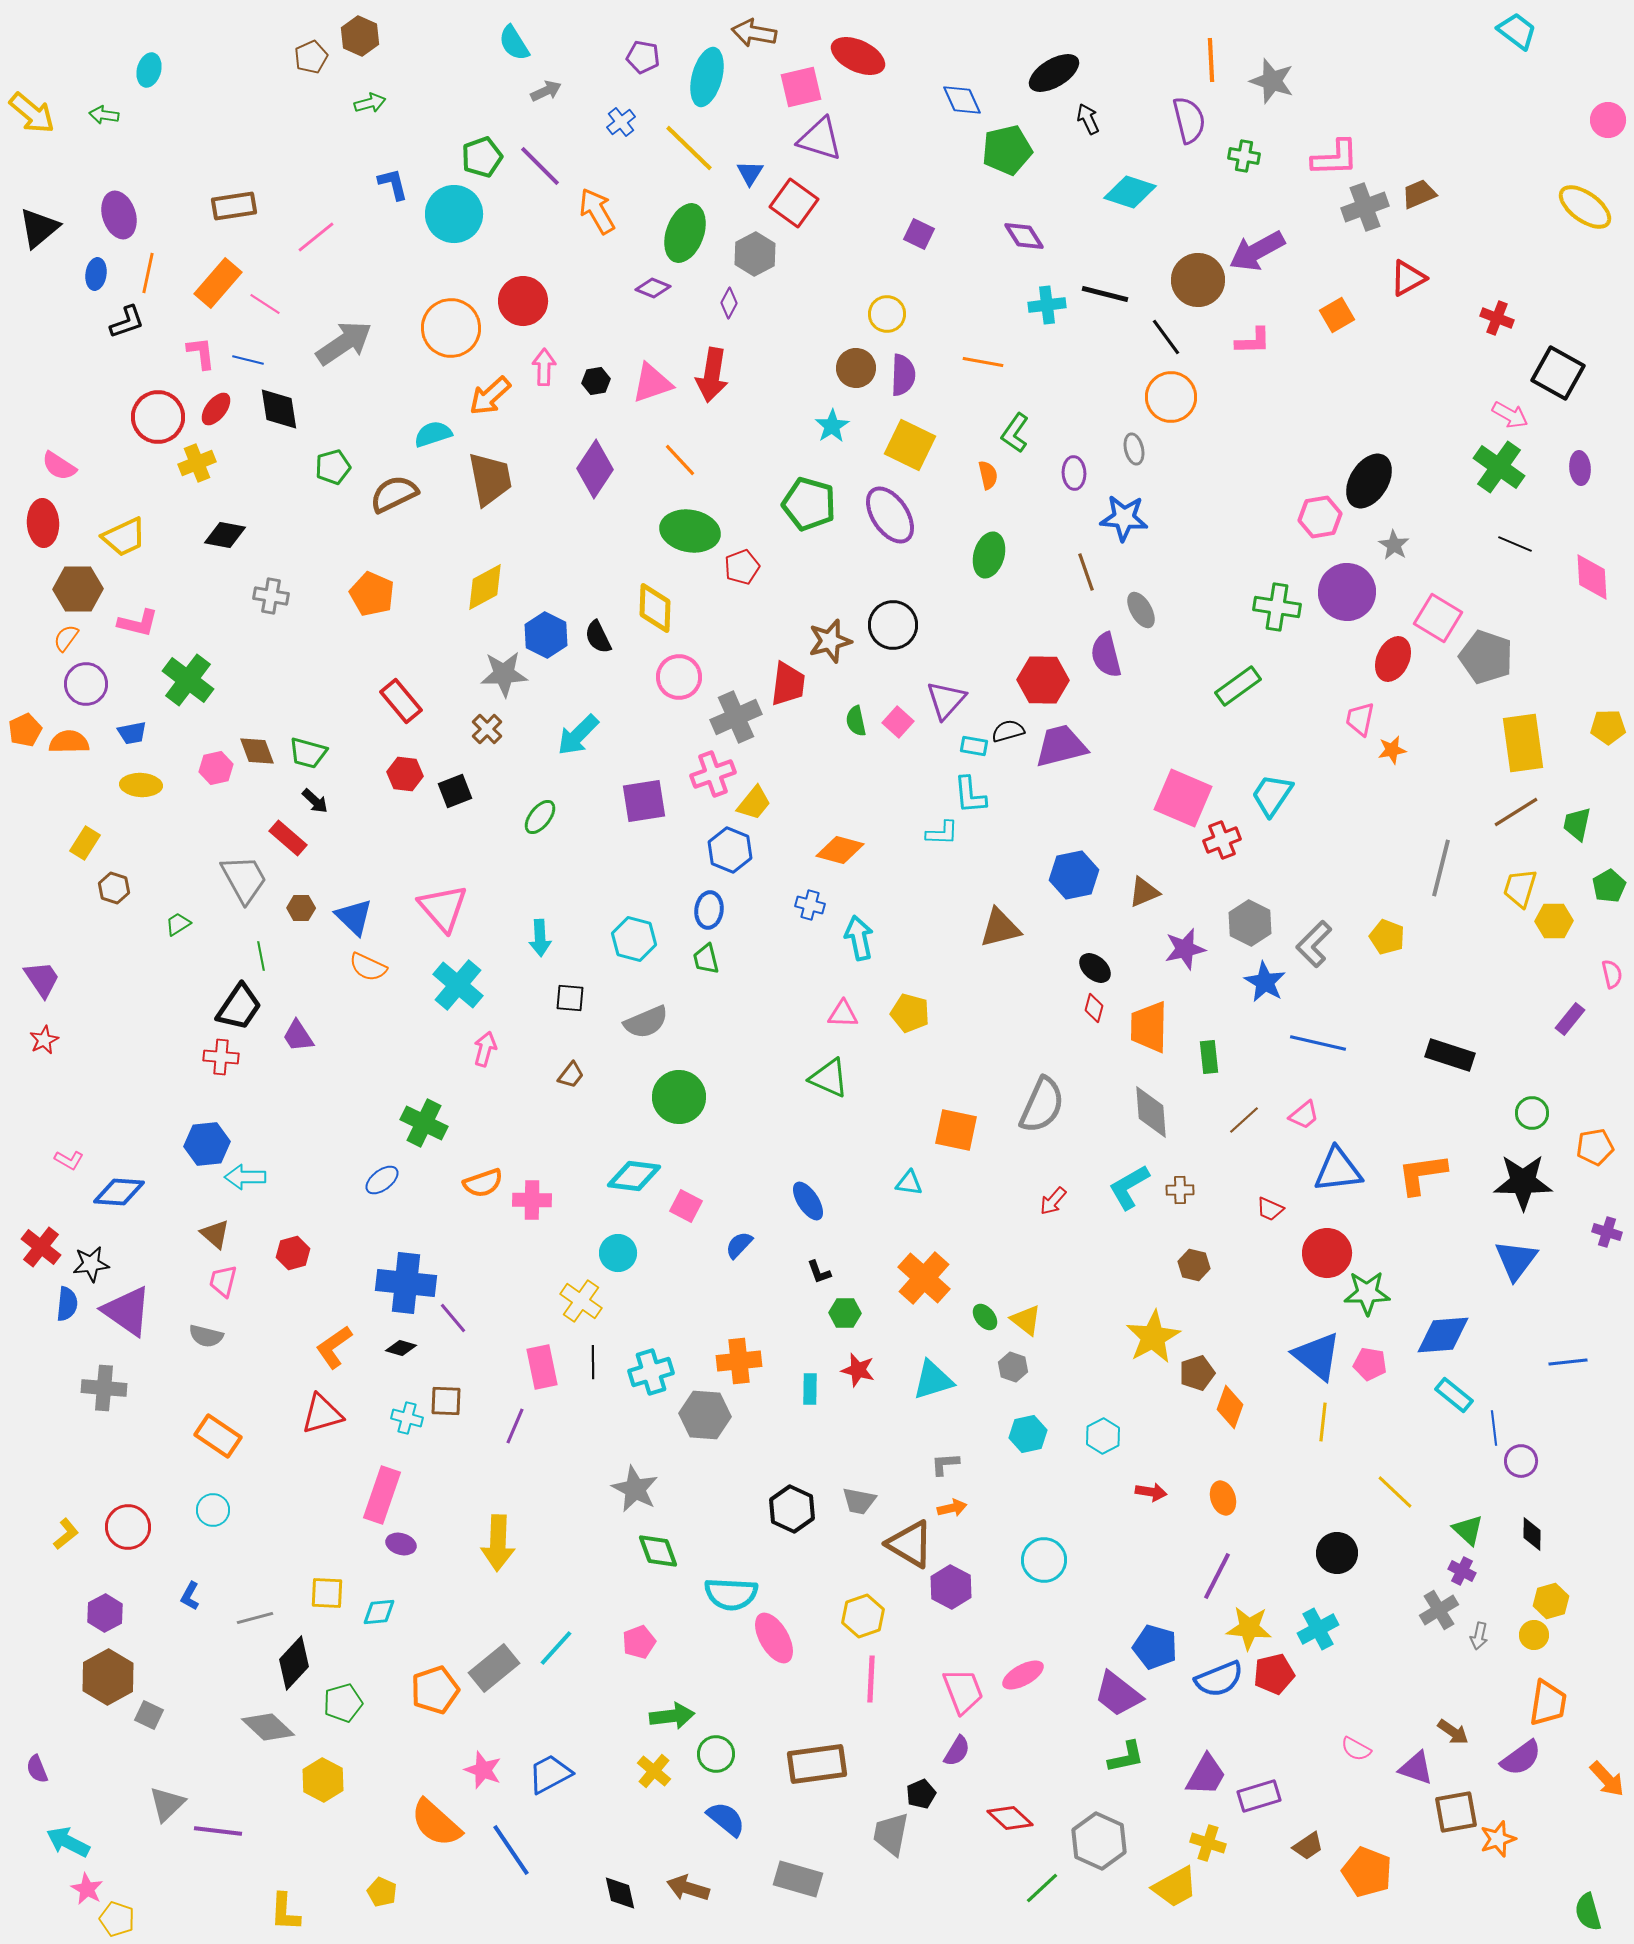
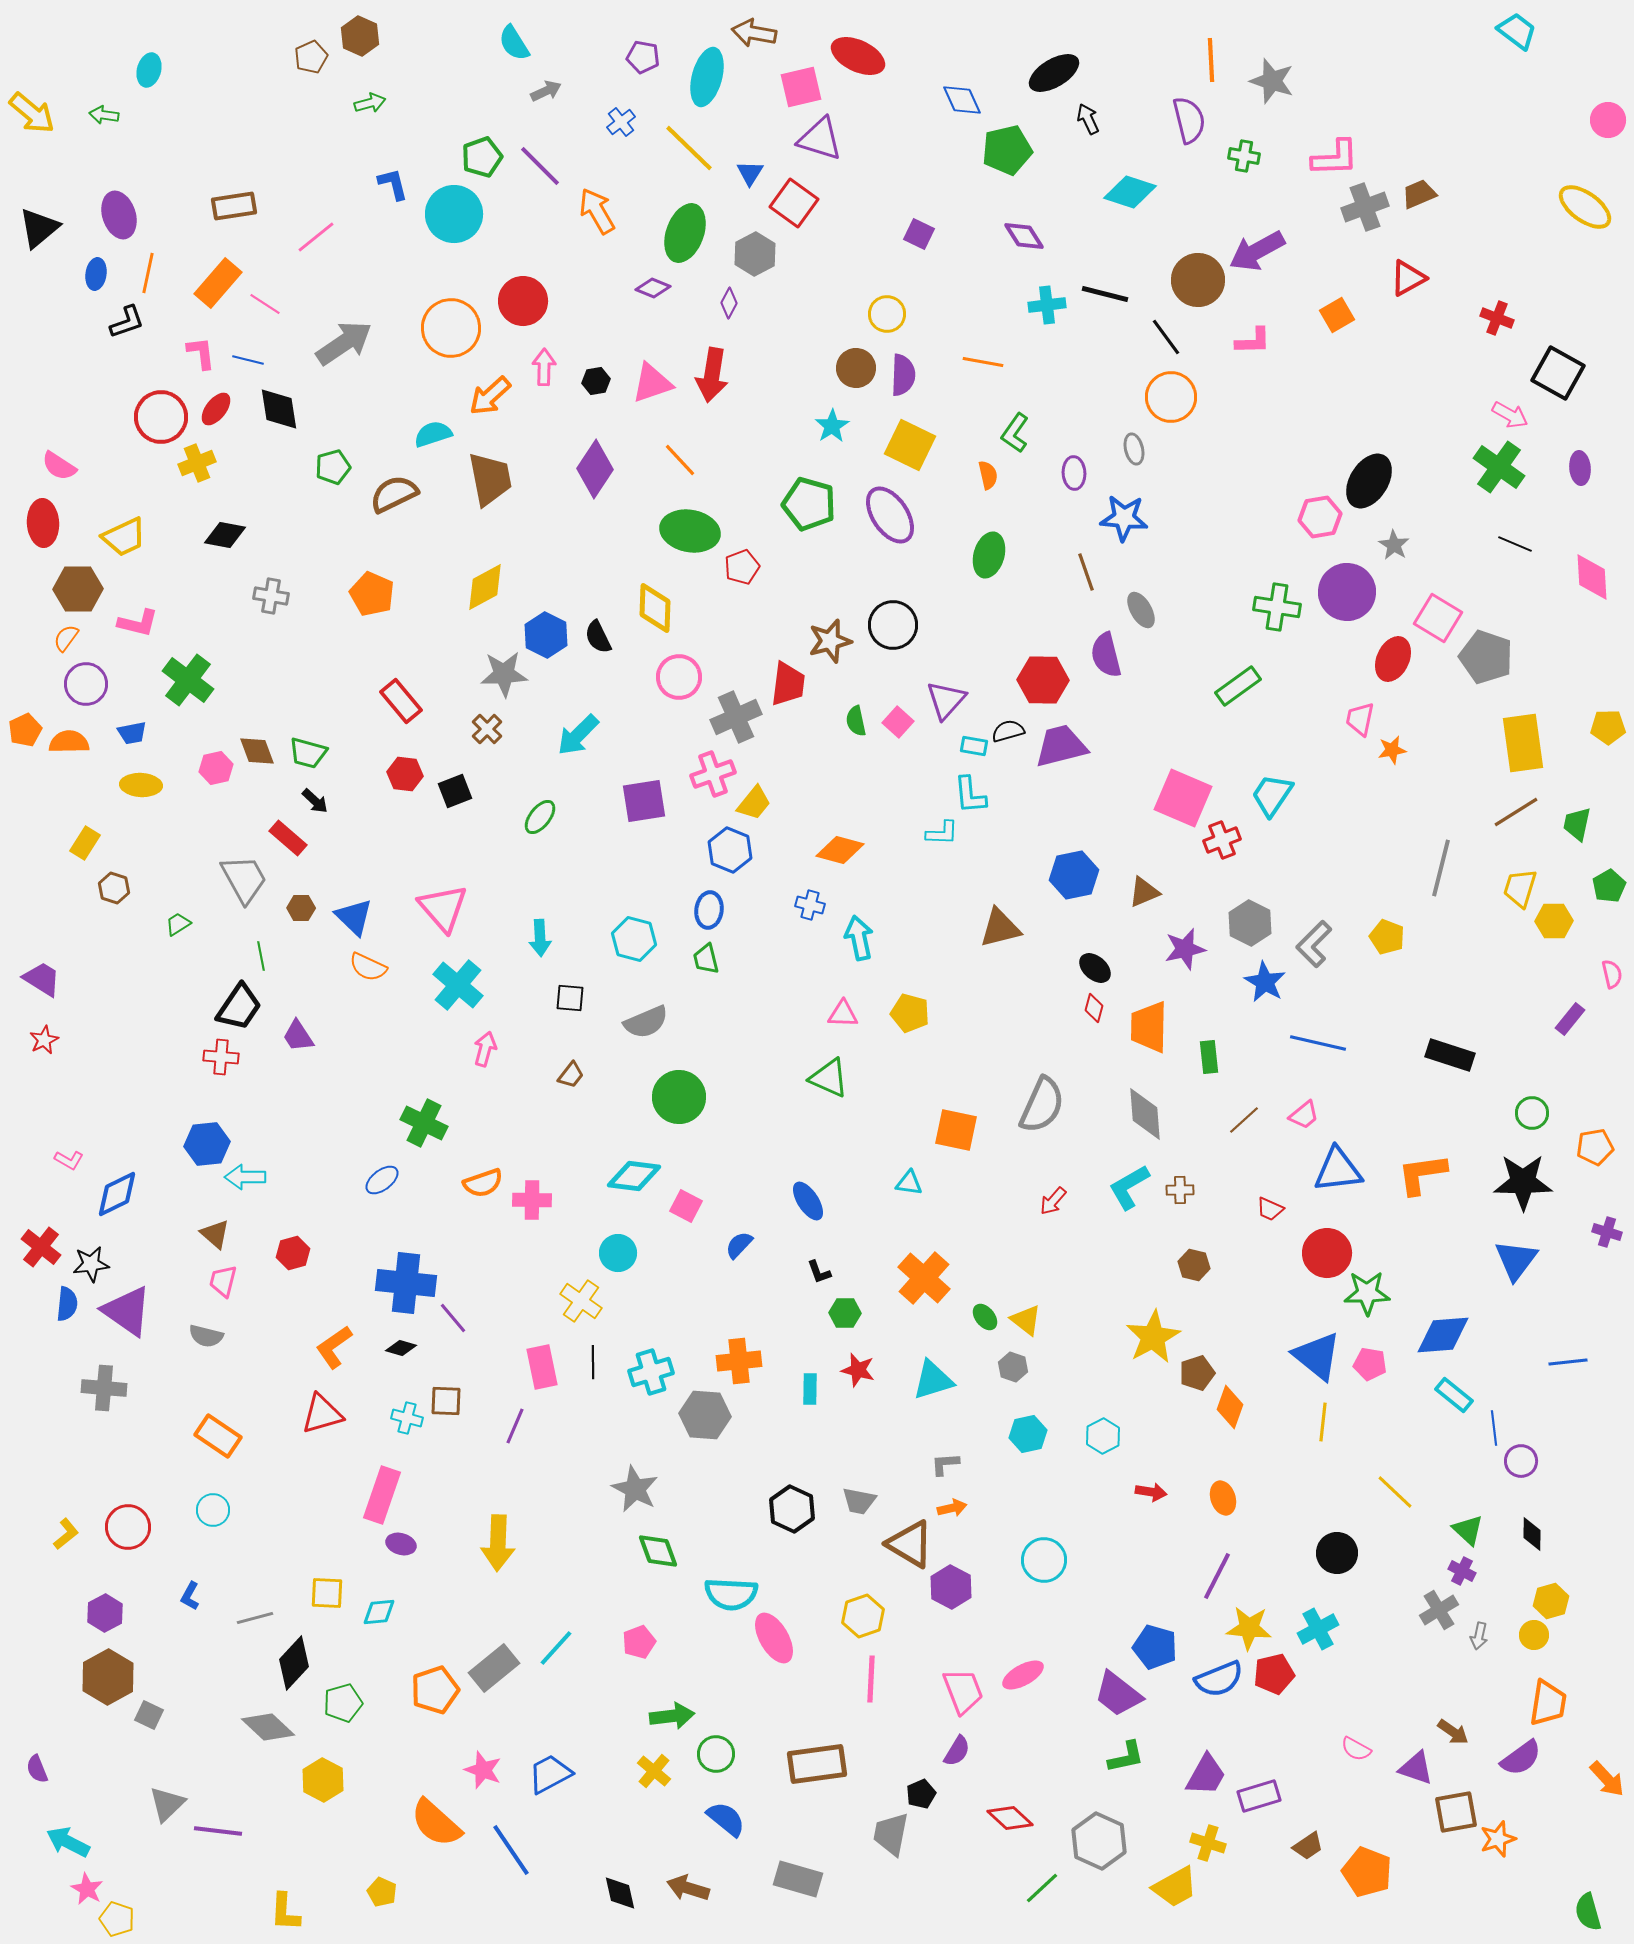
red circle at (158, 417): moved 3 px right
purple trapezoid at (42, 979): rotated 24 degrees counterclockwise
gray diamond at (1151, 1112): moved 6 px left, 2 px down
blue diamond at (119, 1192): moved 2 px left, 2 px down; rotated 30 degrees counterclockwise
